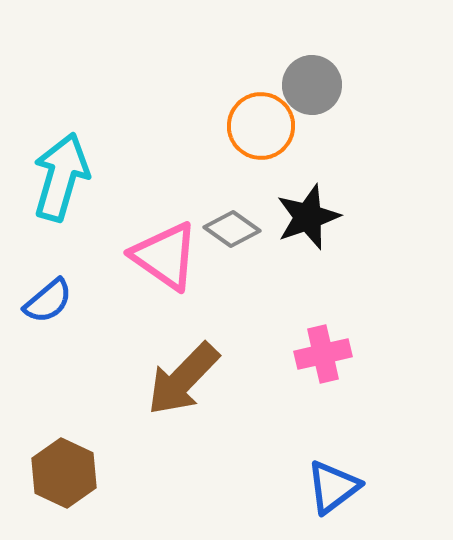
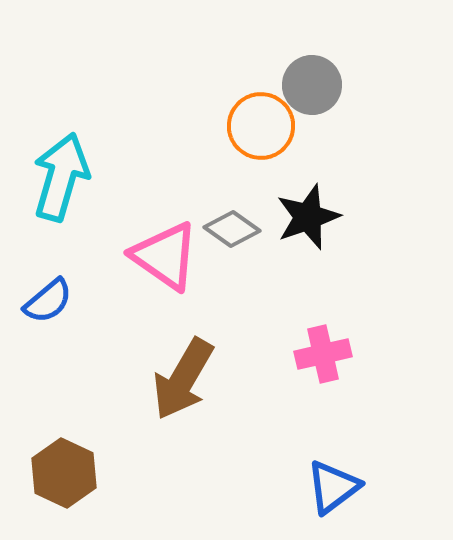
brown arrow: rotated 14 degrees counterclockwise
